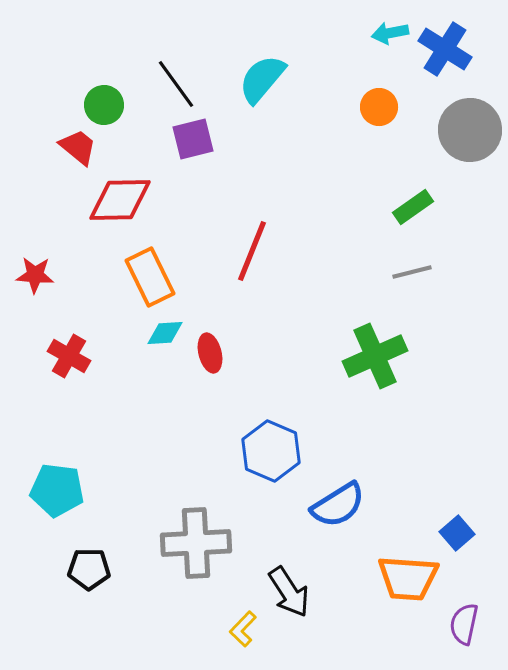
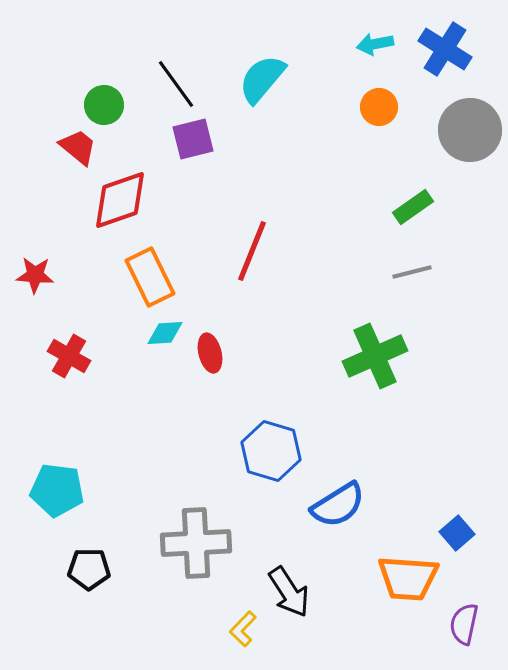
cyan arrow: moved 15 px left, 11 px down
red diamond: rotated 18 degrees counterclockwise
blue hexagon: rotated 6 degrees counterclockwise
